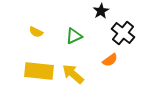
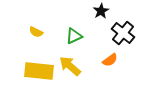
yellow arrow: moved 3 px left, 8 px up
